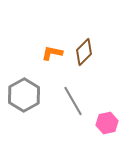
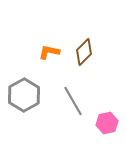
orange L-shape: moved 3 px left, 1 px up
